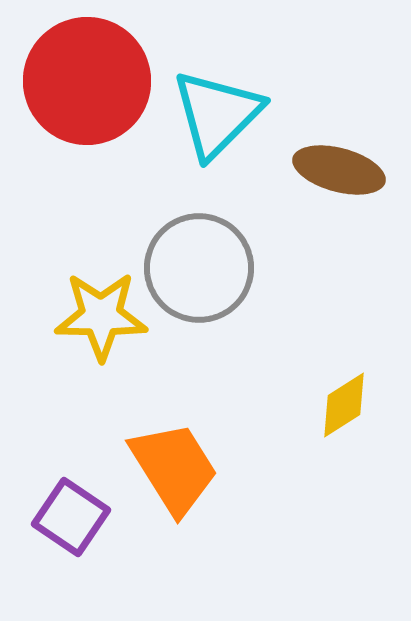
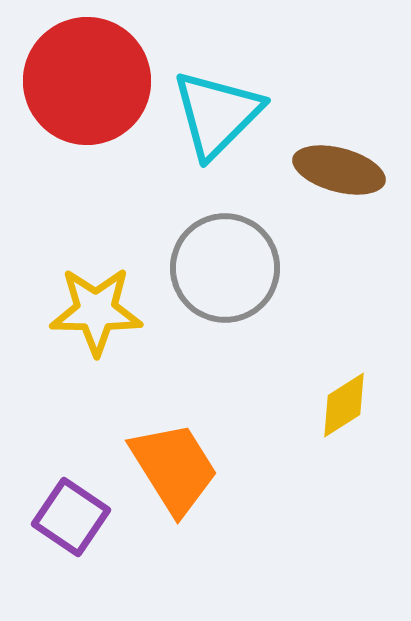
gray circle: moved 26 px right
yellow star: moved 5 px left, 5 px up
